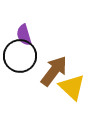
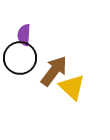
purple semicircle: rotated 20 degrees clockwise
black circle: moved 2 px down
